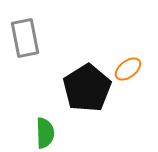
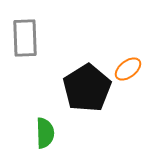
gray rectangle: rotated 9 degrees clockwise
